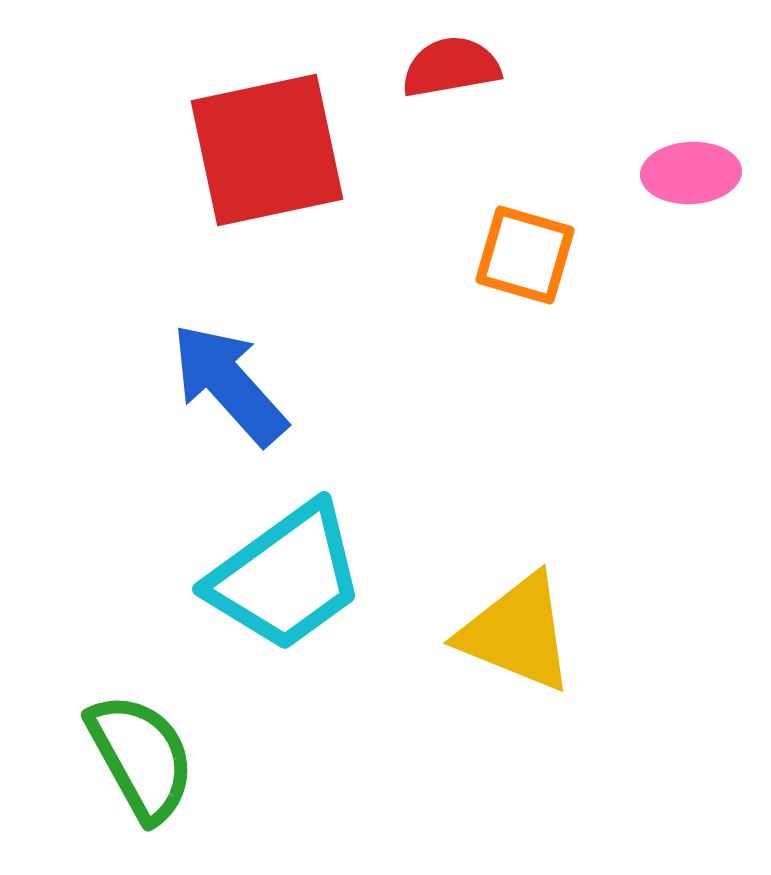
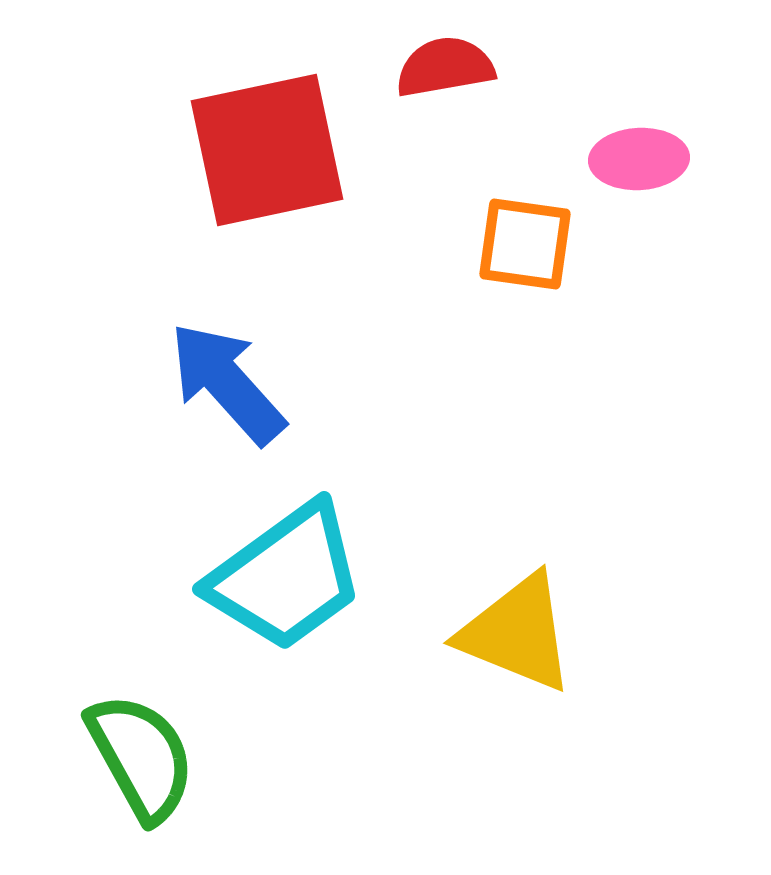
red semicircle: moved 6 px left
pink ellipse: moved 52 px left, 14 px up
orange square: moved 11 px up; rotated 8 degrees counterclockwise
blue arrow: moved 2 px left, 1 px up
